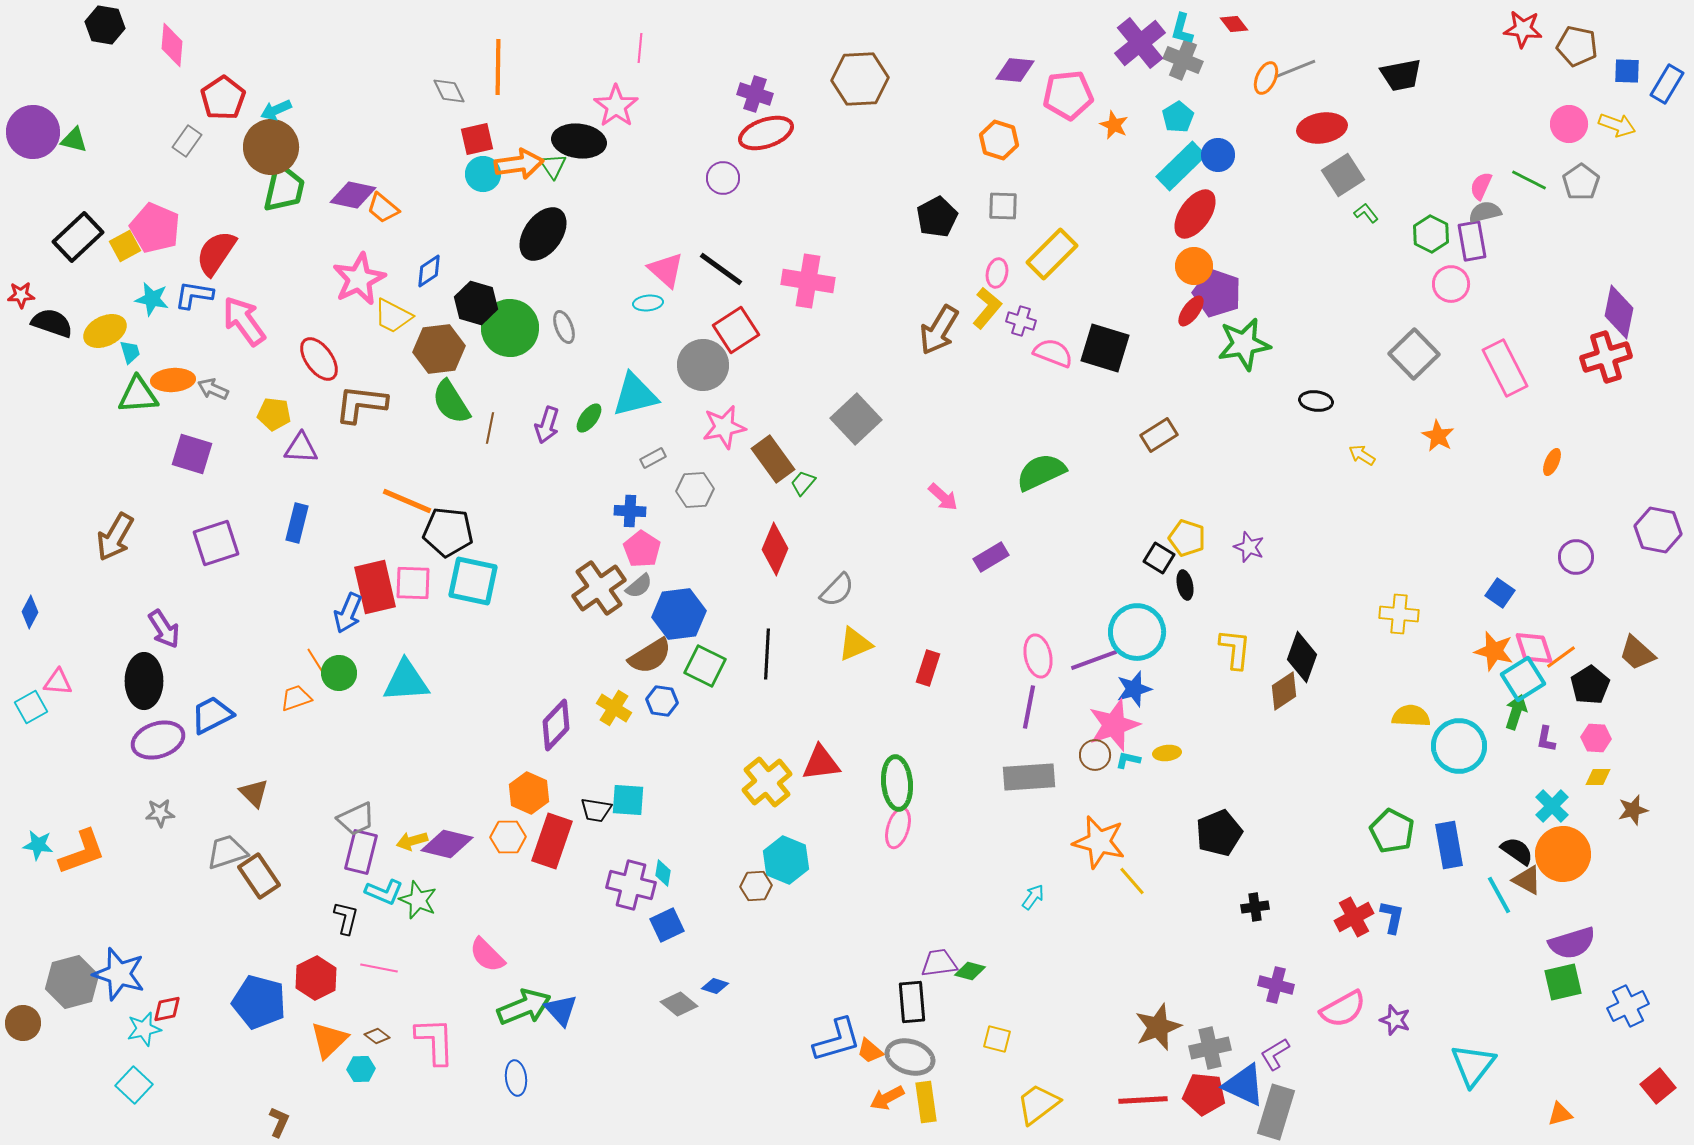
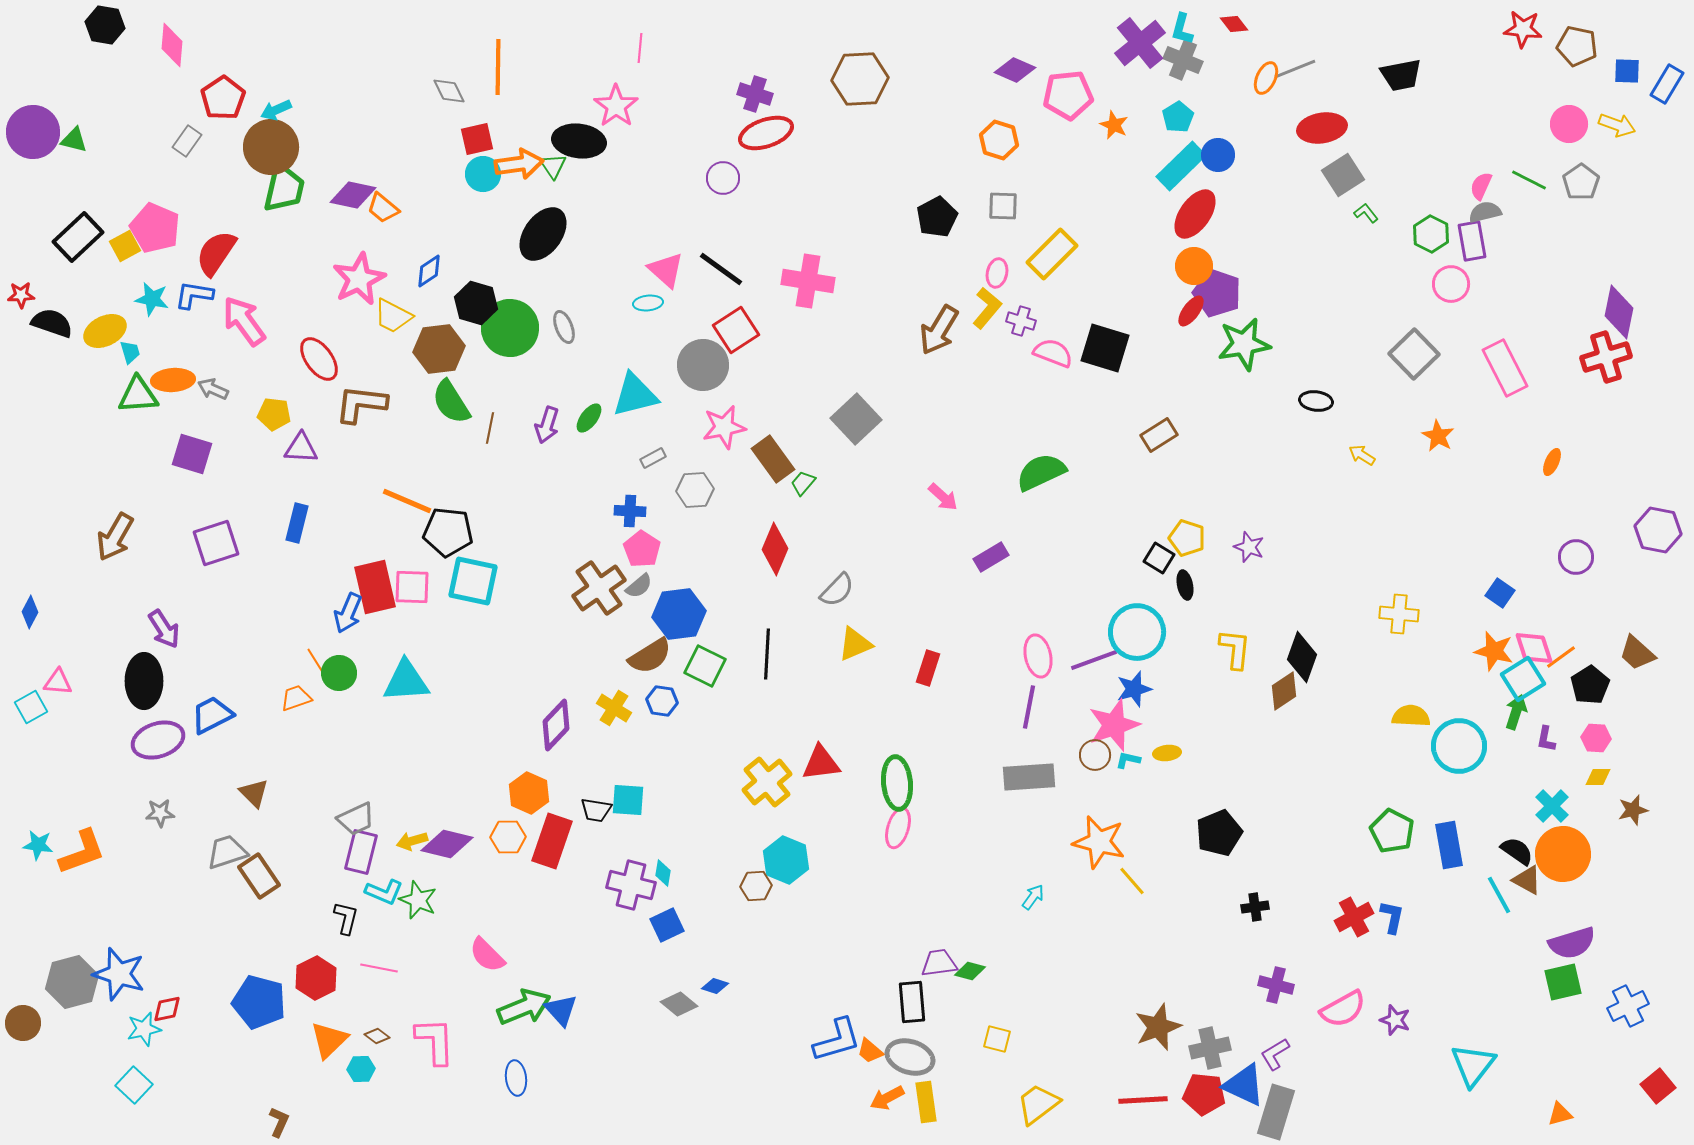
purple diamond at (1015, 70): rotated 18 degrees clockwise
pink square at (413, 583): moved 1 px left, 4 px down
